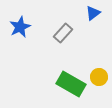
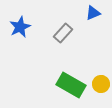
blue triangle: rotated 14 degrees clockwise
yellow circle: moved 2 px right, 7 px down
green rectangle: moved 1 px down
